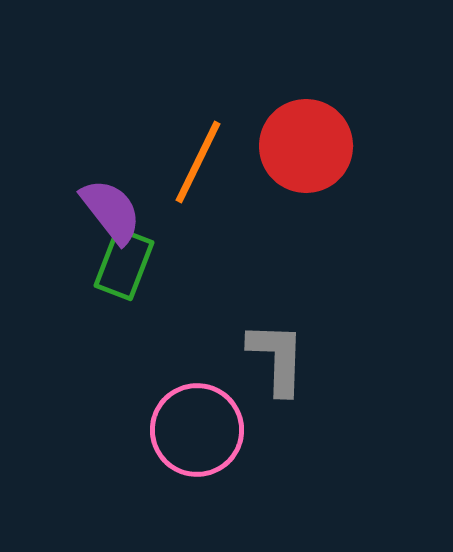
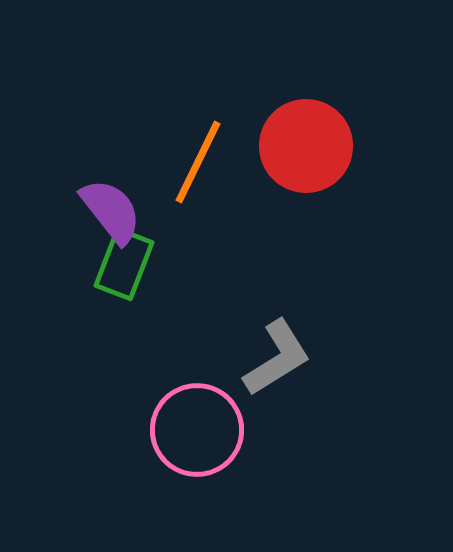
gray L-shape: rotated 56 degrees clockwise
